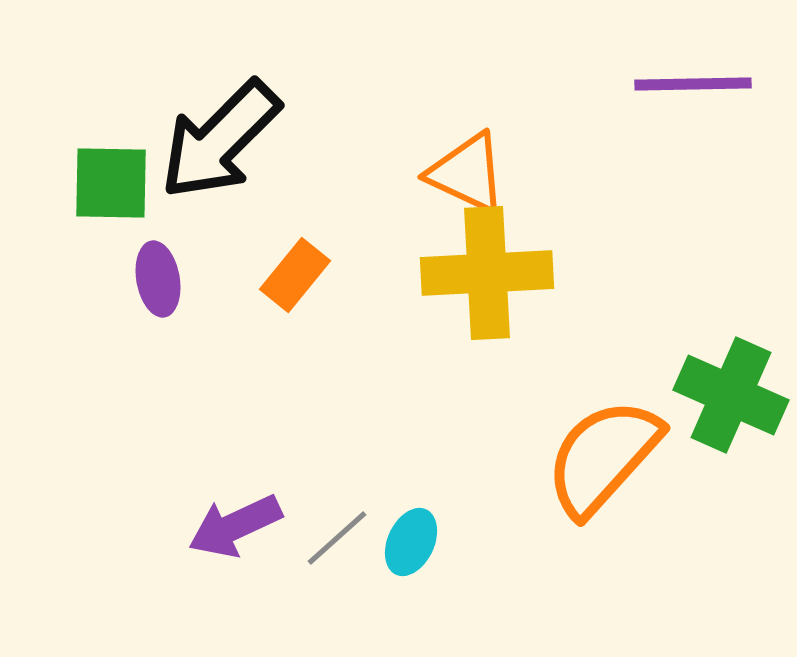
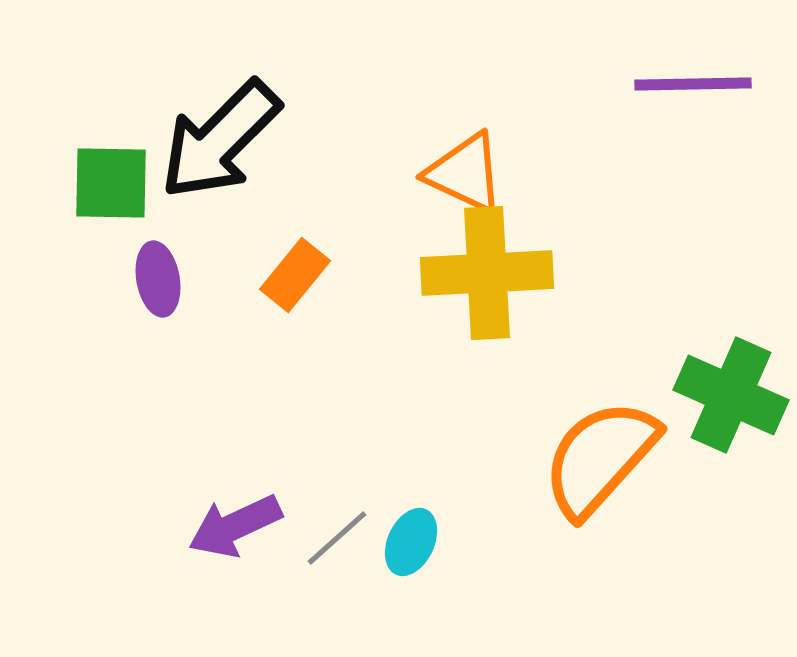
orange triangle: moved 2 px left
orange semicircle: moved 3 px left, 1 px down
